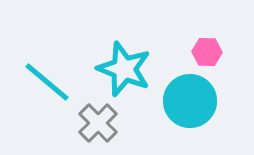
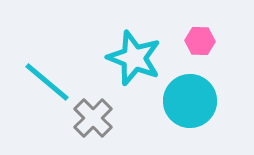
pink hexagon: moved 7 px left, 11 px up
cyan star: moved 10 px right, 11 px up
gray cross: moved 5 px left, 5 px up
